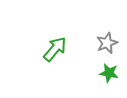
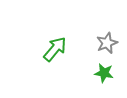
green star: moved 5 px left
